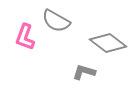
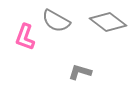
gray diamond: moved 21 px up
gray L-shape: moved 4 px left
